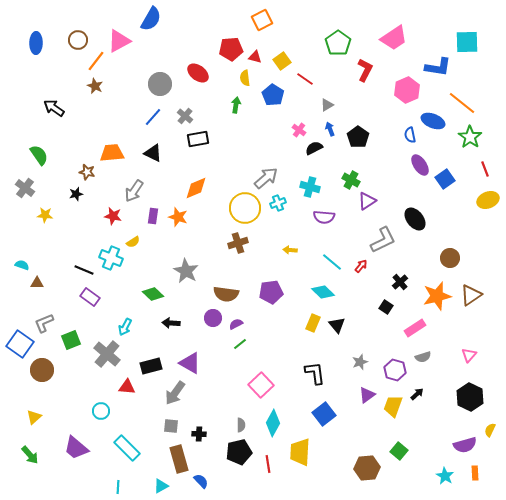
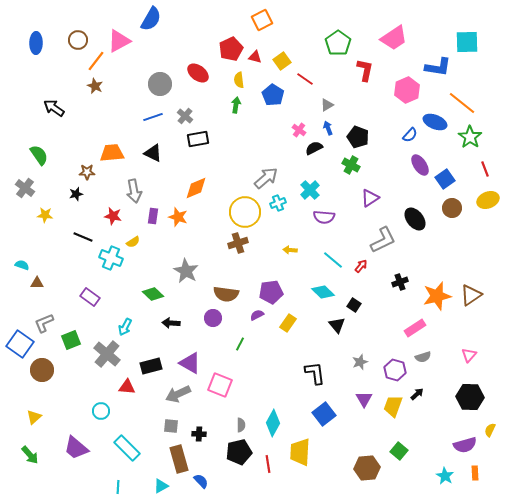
red pentagon at (231, 49): rotated 20 degrees counterclockwise
red L-shape at (365, 70): rotated 15 degrees counterclockwise
yellow semicircle at (245, 78): moved 6 px left, 2 px down
blue line at (153, 117): rotated 30 degrees clockwise
blue ellipse at (433, 121): moved 2 px right, 1 px down
blue arrow at (330, 129): moved 2 px left, 1 px up
blue semicircle at (410, 135): rotated 126 degrees counterclockwise
black pentagon at (358, 137): rotated 15 degrees counterclockwise
brown star at (87, 172): rotated 14 degrees counterclockwise
green cross at (351, 180): moved 15 px up
cyan cross at (310, 187): moved 3 px down; rotated 30 degrees clockwise
gray arrow at (134, 191): rotated 45 degrees counterclockwise
purple triangle at (367, 201): moved 3 px right, 3 px up
yellow circle at (245, 208): moved 4 px down
brown circle at (450, 258): moved 2 px right, 50 px up
cyan line at (332, 262): moved 1 px right, 2 px up
black line at (84, 270): moved 1 px left, 33 px up
black cross at (400, 282): rotated 21 degrees clockwise
black square at (386, 307): moved 32 px left, 2 px up
yellow rectangle at (313, 323): moved 25 px left; rotated 12 degrees clockwise
purple semicircle at (236, 324): moved 21 px right, 9 px up
green line at (240, 344): rotated 24 degrees counterclockwise
pink square at (261, 385): moved 41 px left; rotated 25 degrees counterclockwise
gray arrow at (175, 393): moved 3 px right, 1 px down; rotated 30 degrees clockwise
purple triangle at (367, 395): moved 3 px left, 4 px down; rotated 24 degrees counterclockwise
black hexagon at (470, 397): rotated 24 degrees counterclockwise
